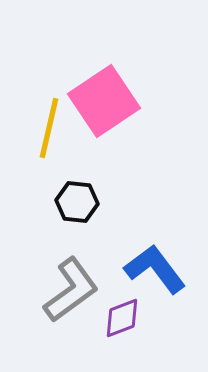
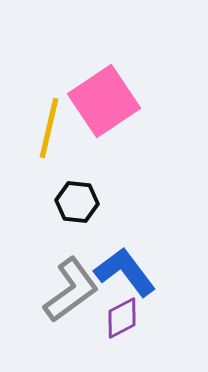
blue L-shape: moved 30 px left, 3 px down
purple diamond: rotated 6 degrees counterclockwise
